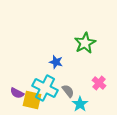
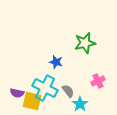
green star: rotated 15 degrees clockwise
pink cross: moved 1 px left, 2 px up; rotated 24 degrees clockwise
purple semicircle: rotated 16 degrees counterclockwise
yellow square: moved 1 px down
